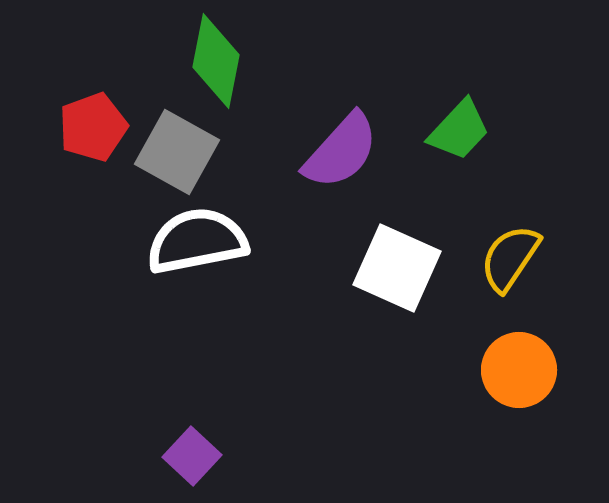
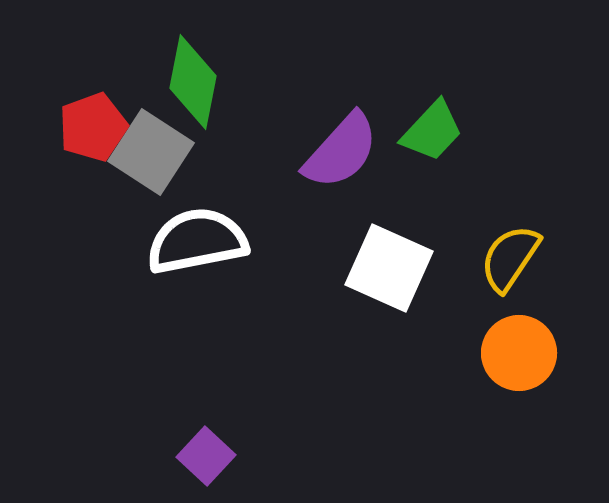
green diamond: moved 23 px left, 21 px down
green trapezoid: moved 27 px left, 1 px down
gray square: moved 26 px left; rotated 4 degrees clockwise
white square: moved 8 px left
orange circle: moved 17 px up
purple square: moved 14 px right
